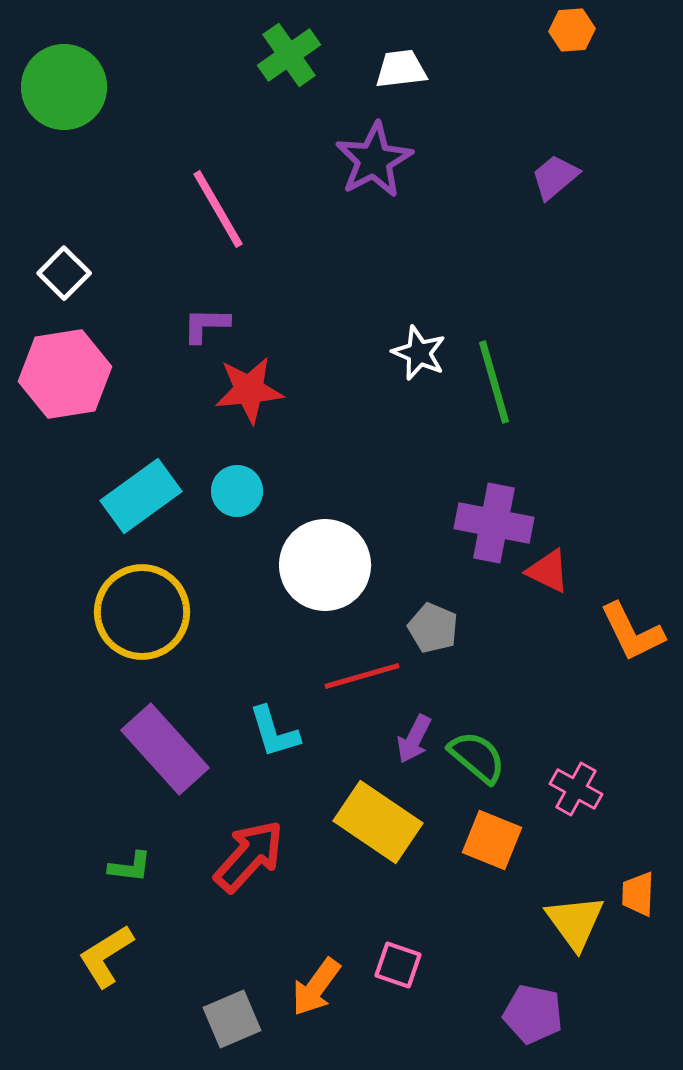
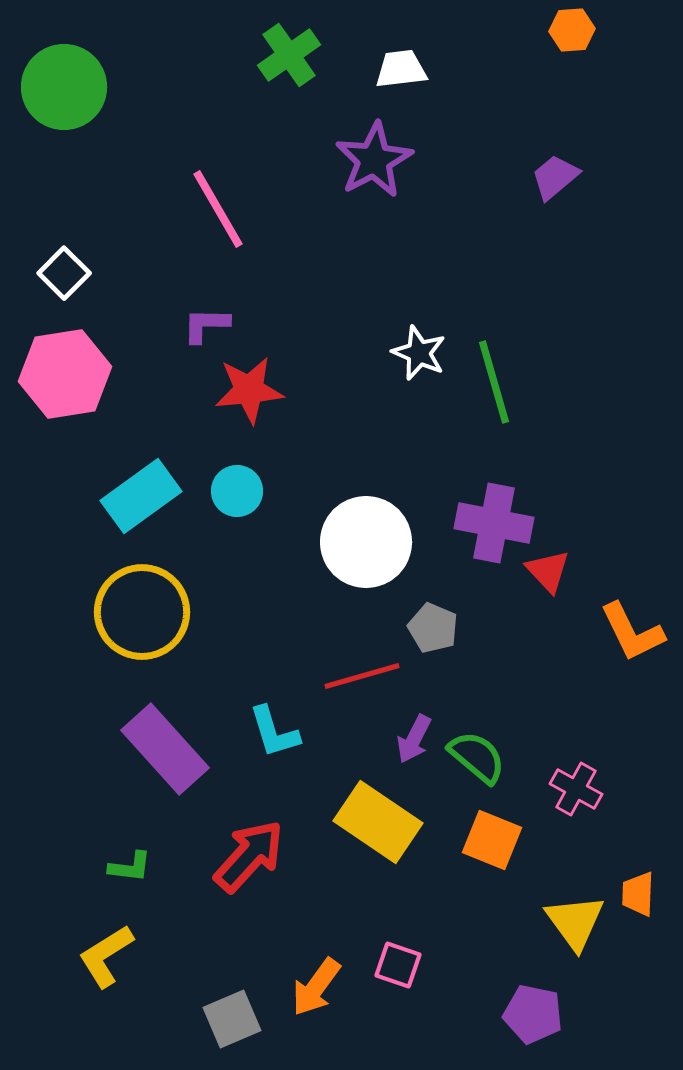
white circle: moved 41 px right, 23 px up
red triangle: rotated 21 degrees clockwise
